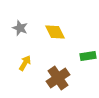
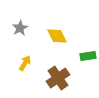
gray star: rotated 21 degrees clockwise
yellow diamond: moved 2 px right, 4 px down
